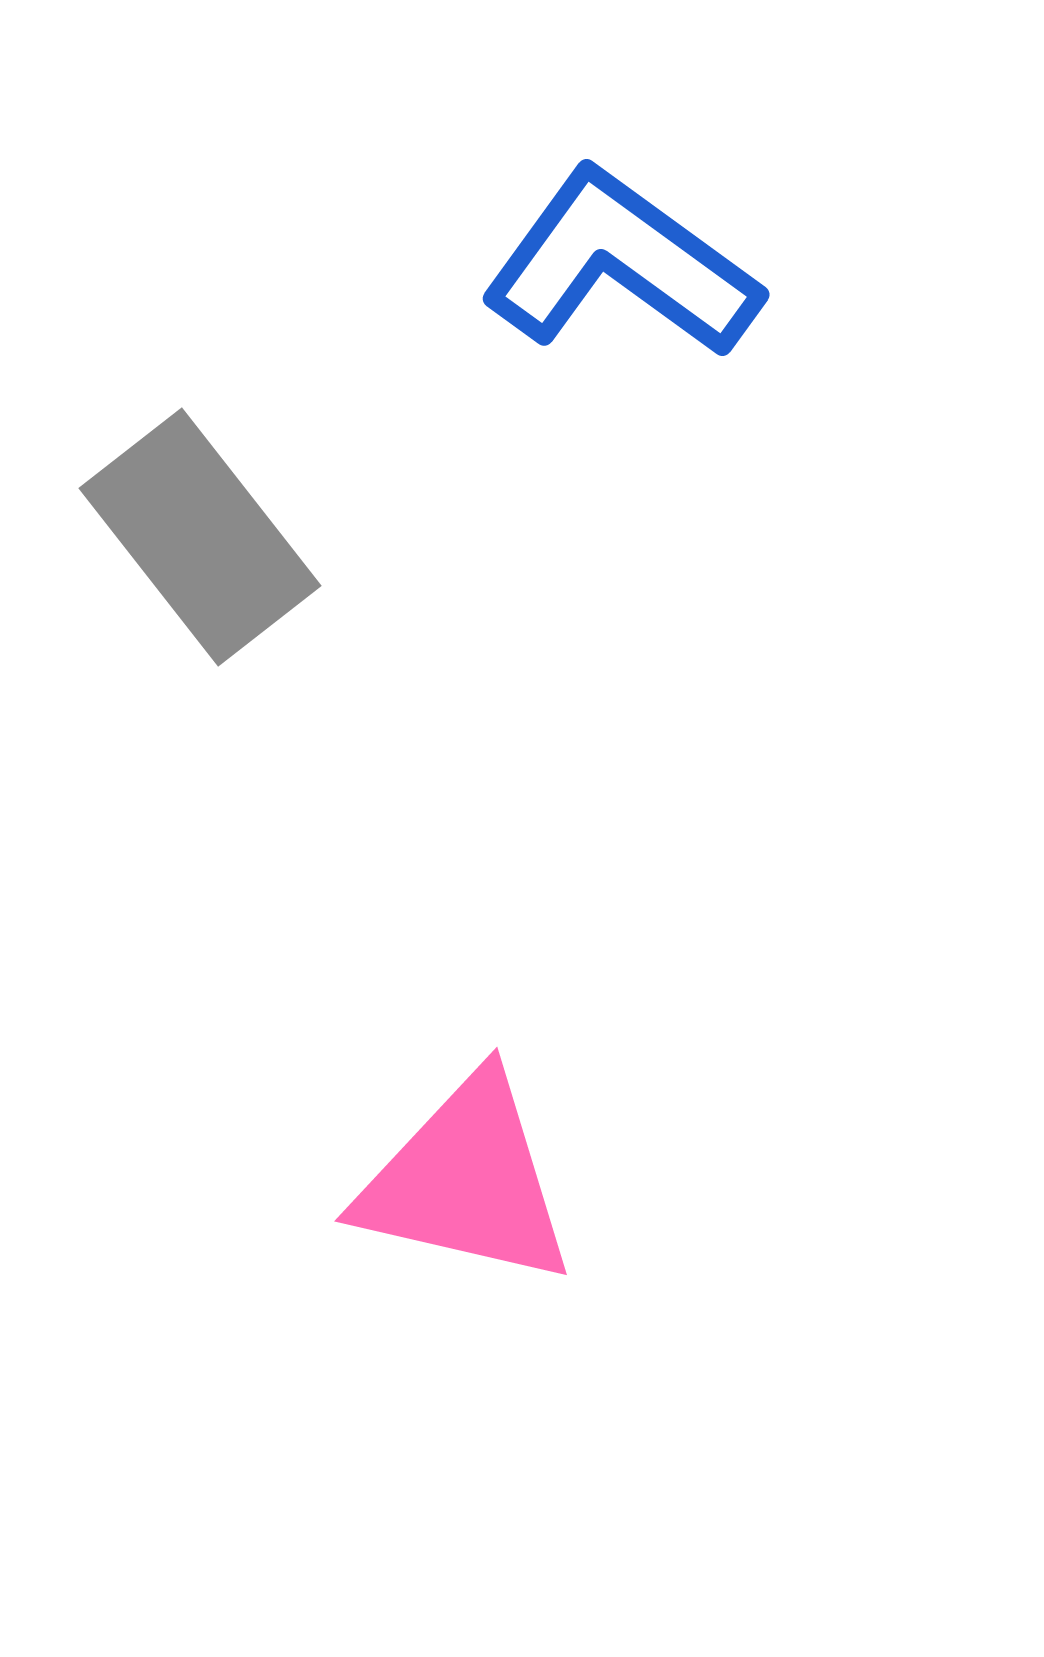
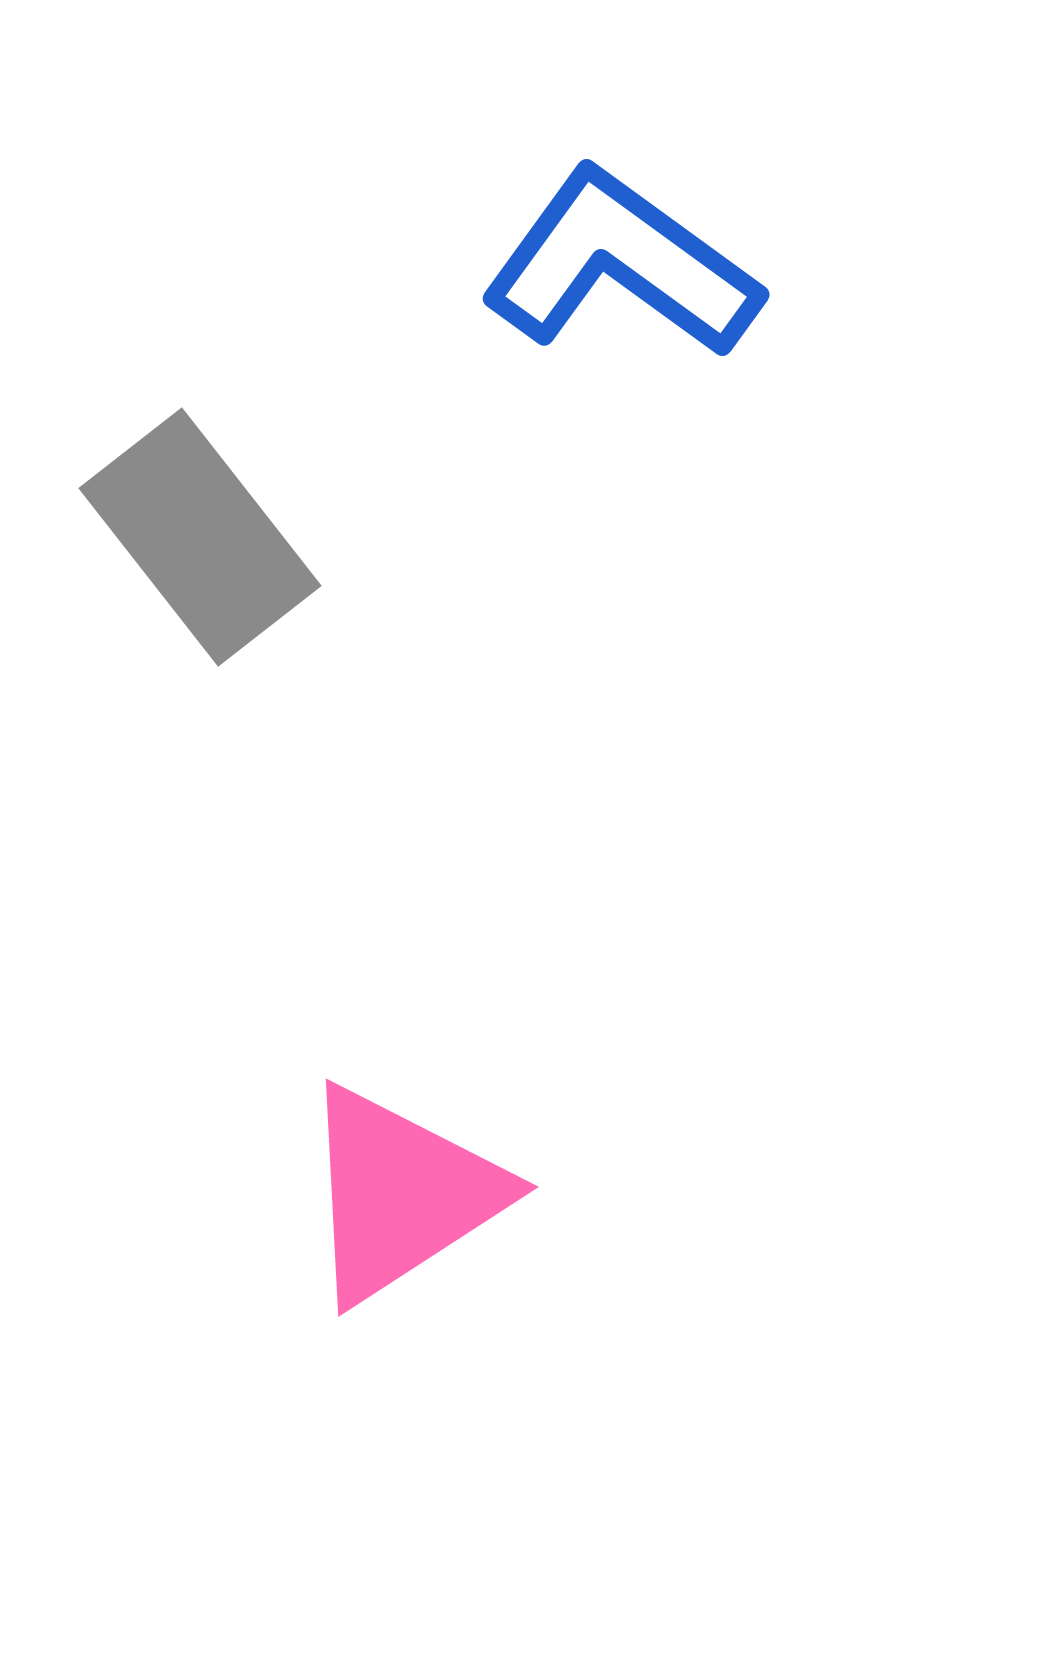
pink triangle: moved 65 px left, 13 px down; rotated 46 degrees counterclockwise
